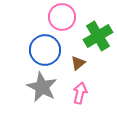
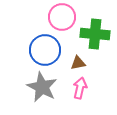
green cross: moved 3 px left, 2 px up; rotated 36 degrees clockwise
brown triangle: rotated 28 degrees clockwise
pink arrow: moved 5 px up
